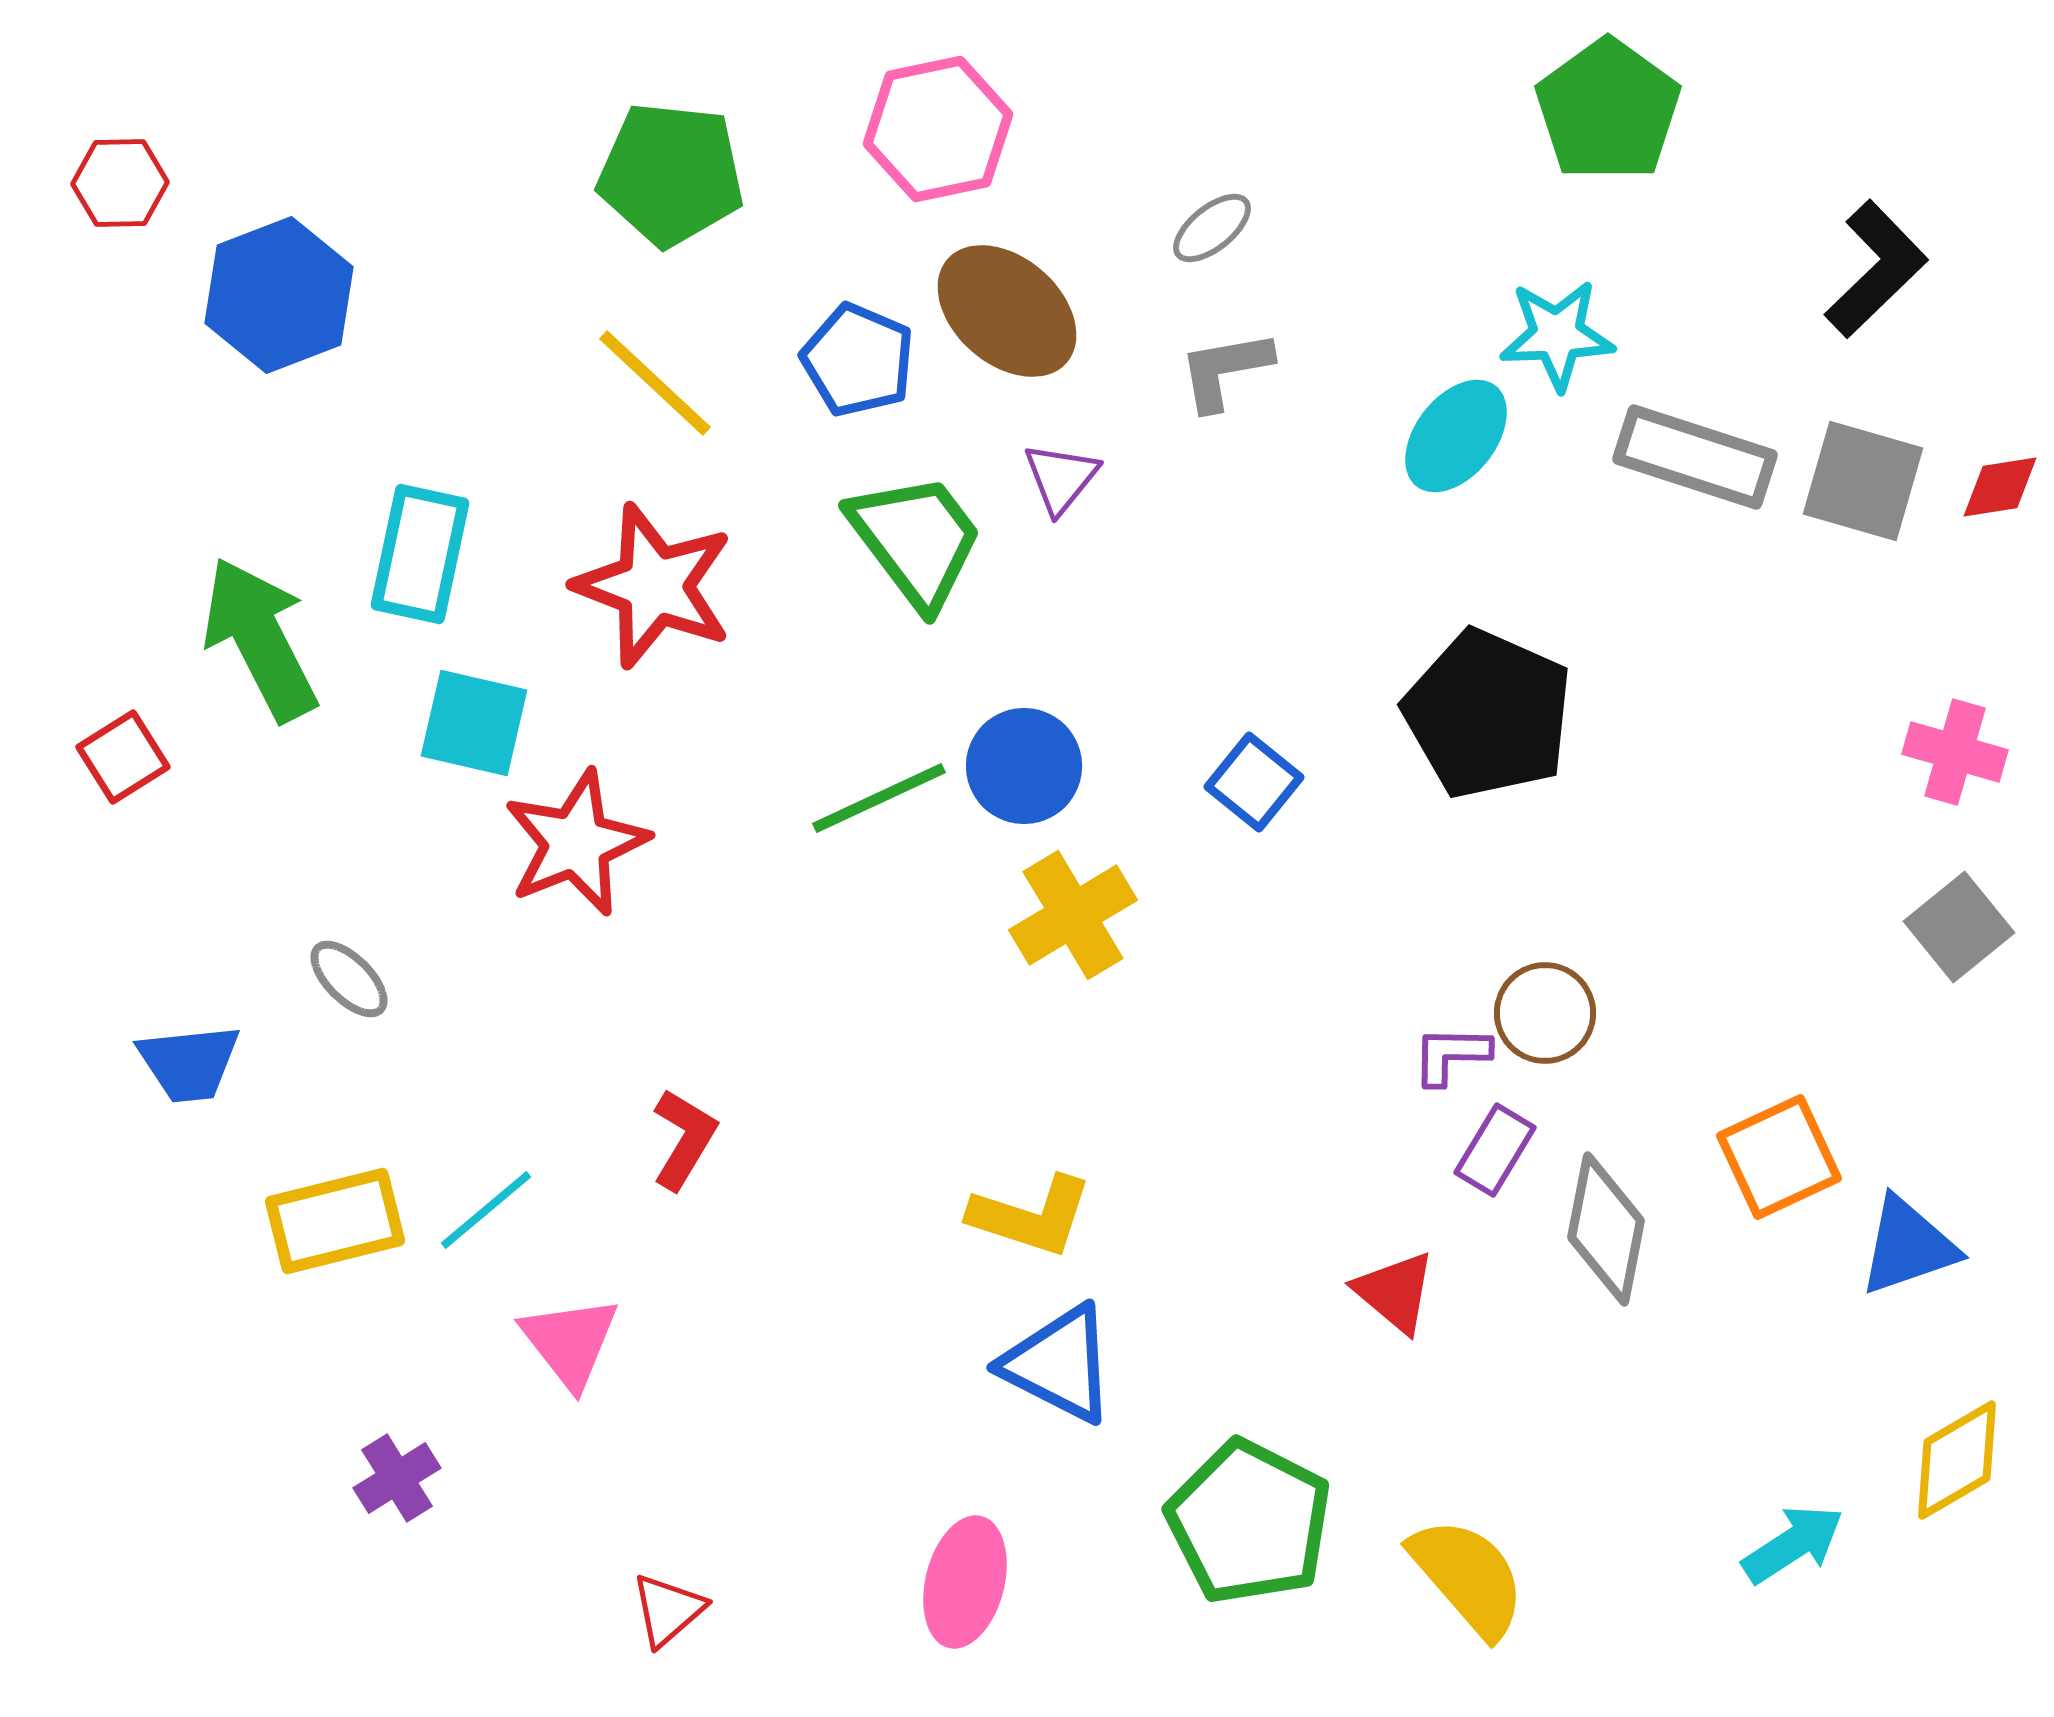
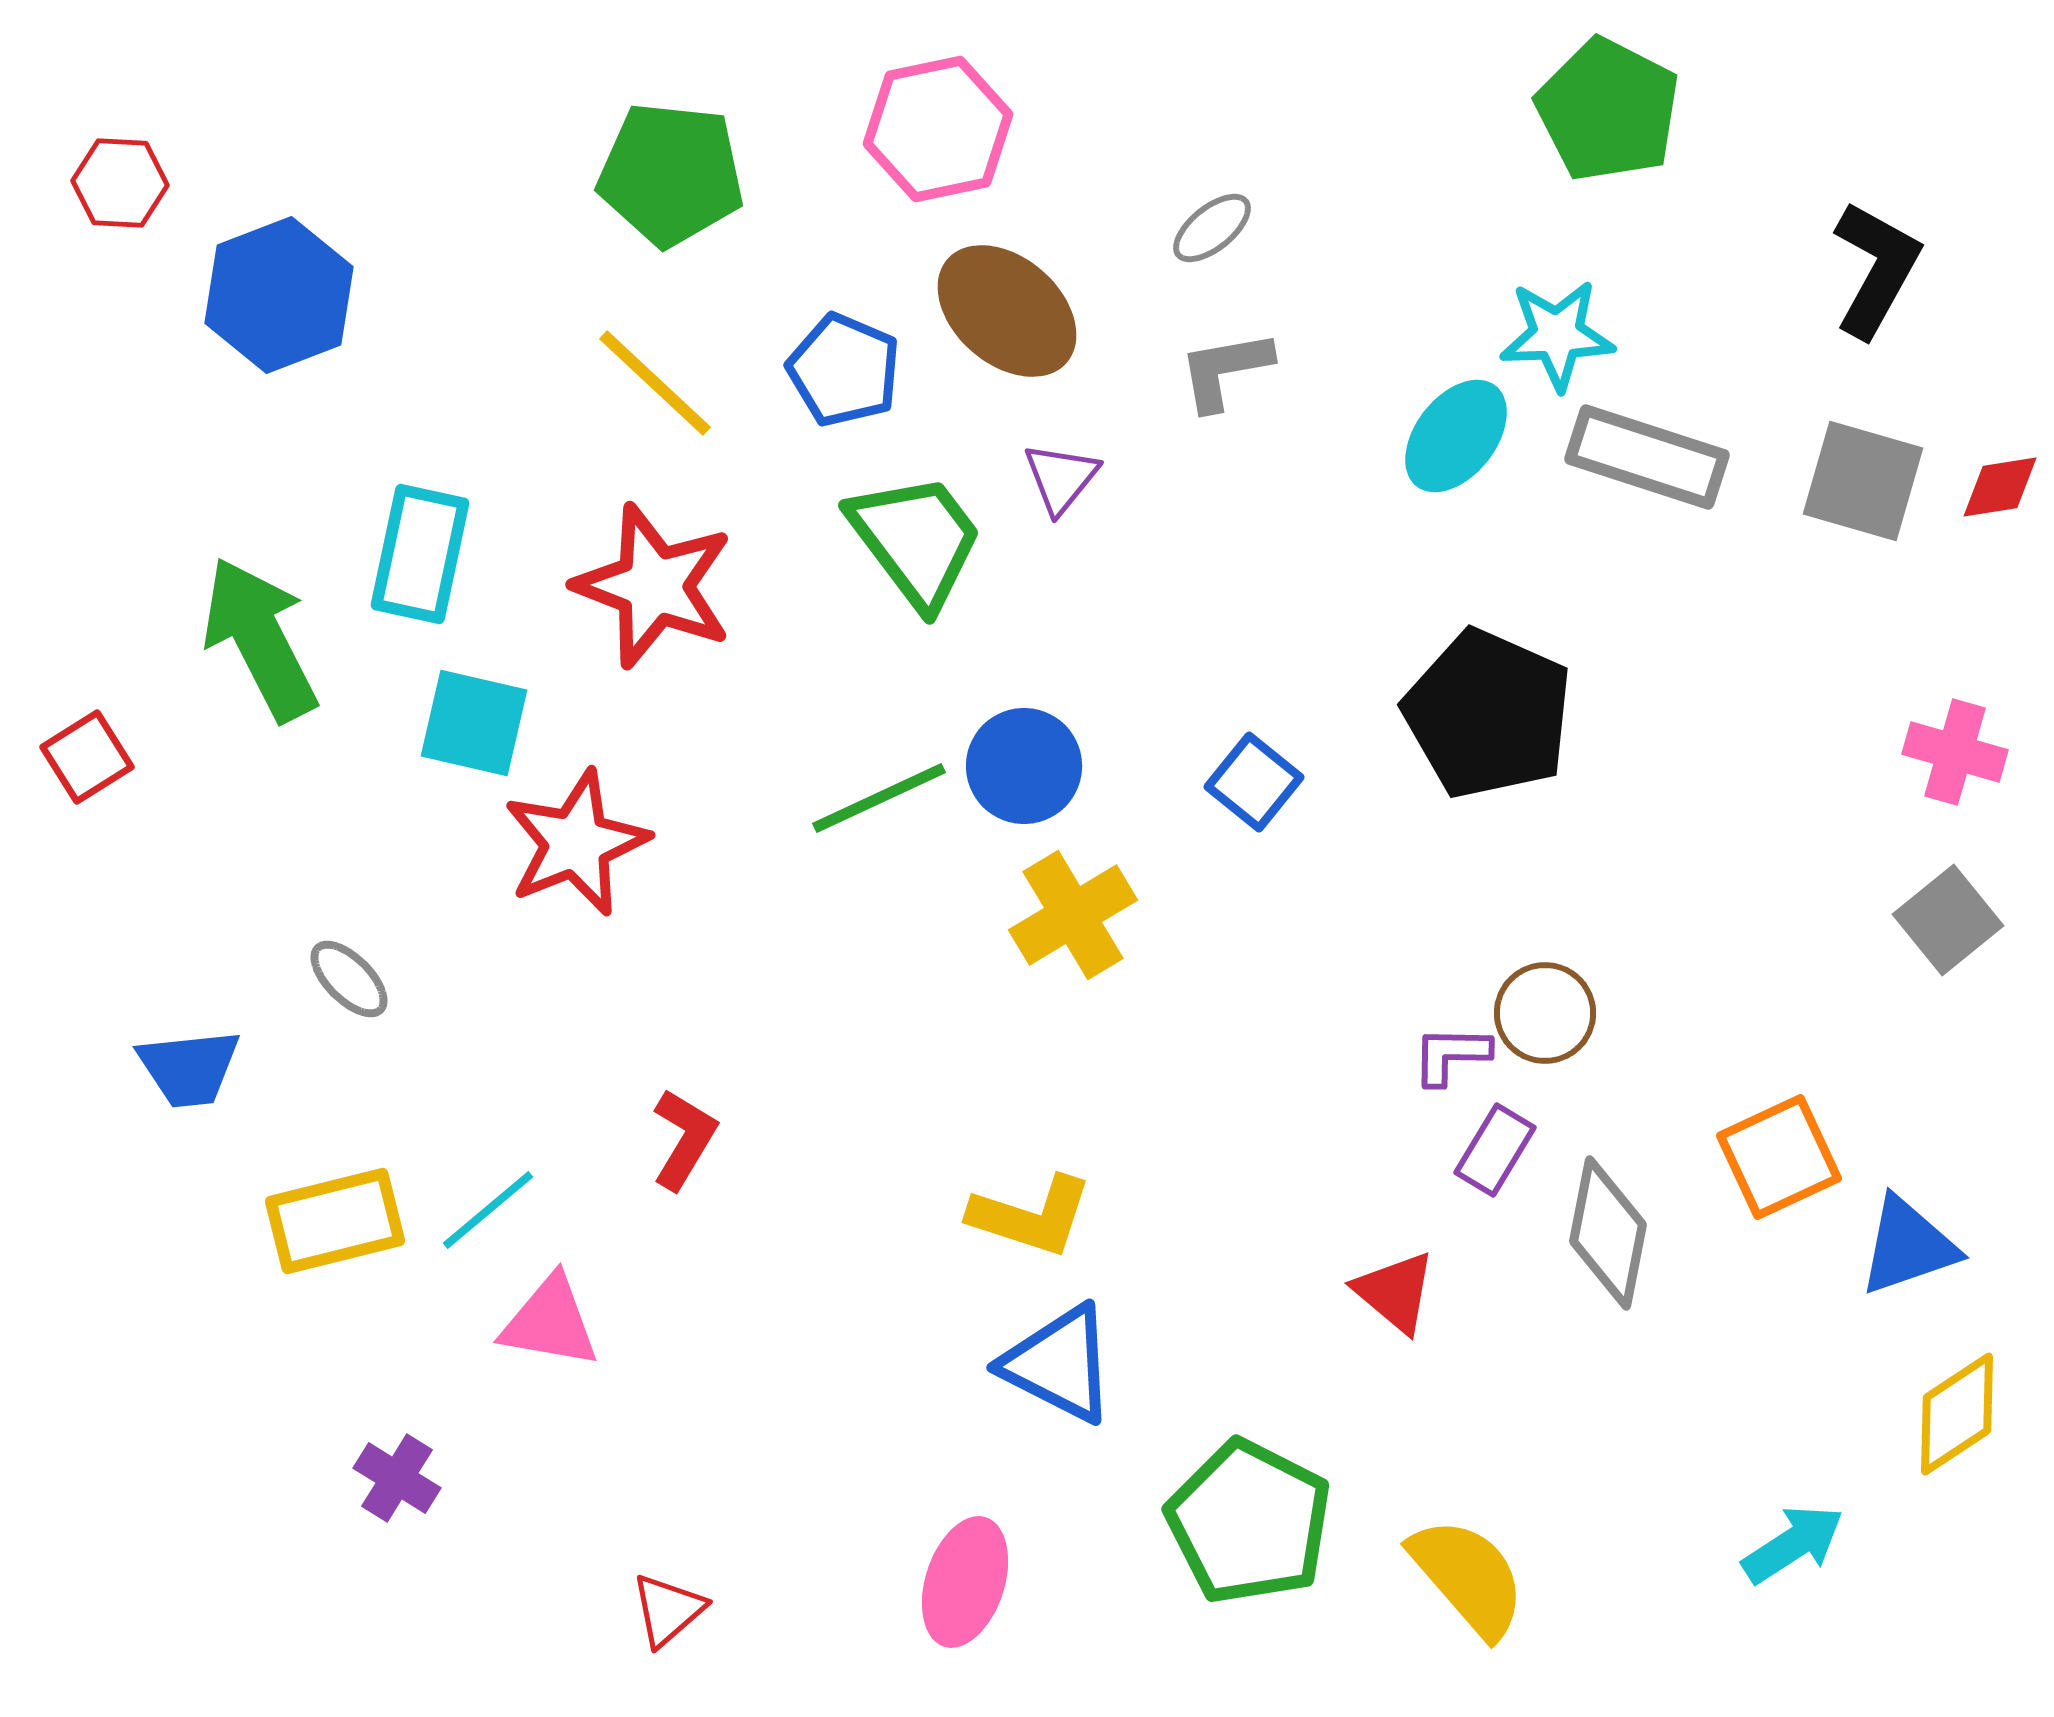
green pentagon at (1608, 110): rotated 9 degrees counterclockwise
red hexagon at (120, 183): rotated 4 degrees clockwise
black L-shape at (1876, 269): rotated 17 degrees counterclockwise
blue pentagon at (858, 360): moved 14 px left, 10 px down
gray rectangle at (1695, 457): moved 48 px left
red square at (123, 757): moved 36 px left
gray square at (1959, 927): moved 11 px left, 7 px up
blue trapezoid at (189, 1063): moved 5 px down
cyan line at (486, 1210): moved 2 px right
gray diamond at (1606, 1229): moved 2 px right, 4 px down
pink triangle at (570, 1342): moved 20 px left, 20 px up; rotated 42 degrees counterclockwise
yellow diamond at (1957, 1460): moved 46 px up; rotated 3 degrees counterclockwise
purple cross at (397, 1478): rotated 26 degrees counterclockwise
pink ellipse at (965, 1582): rotated 4 degrees clockwise
